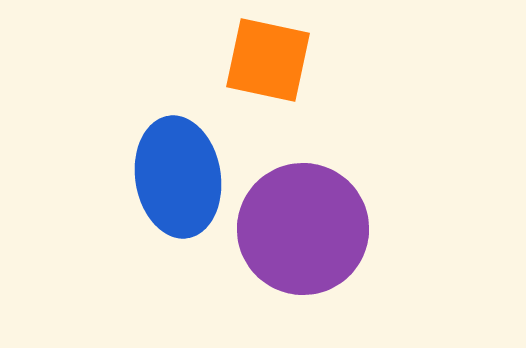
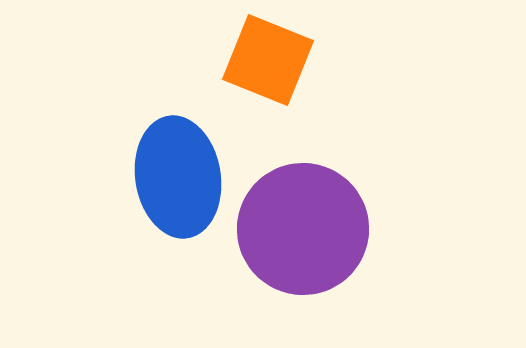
orange square: rotated 10 degrees clockwise
